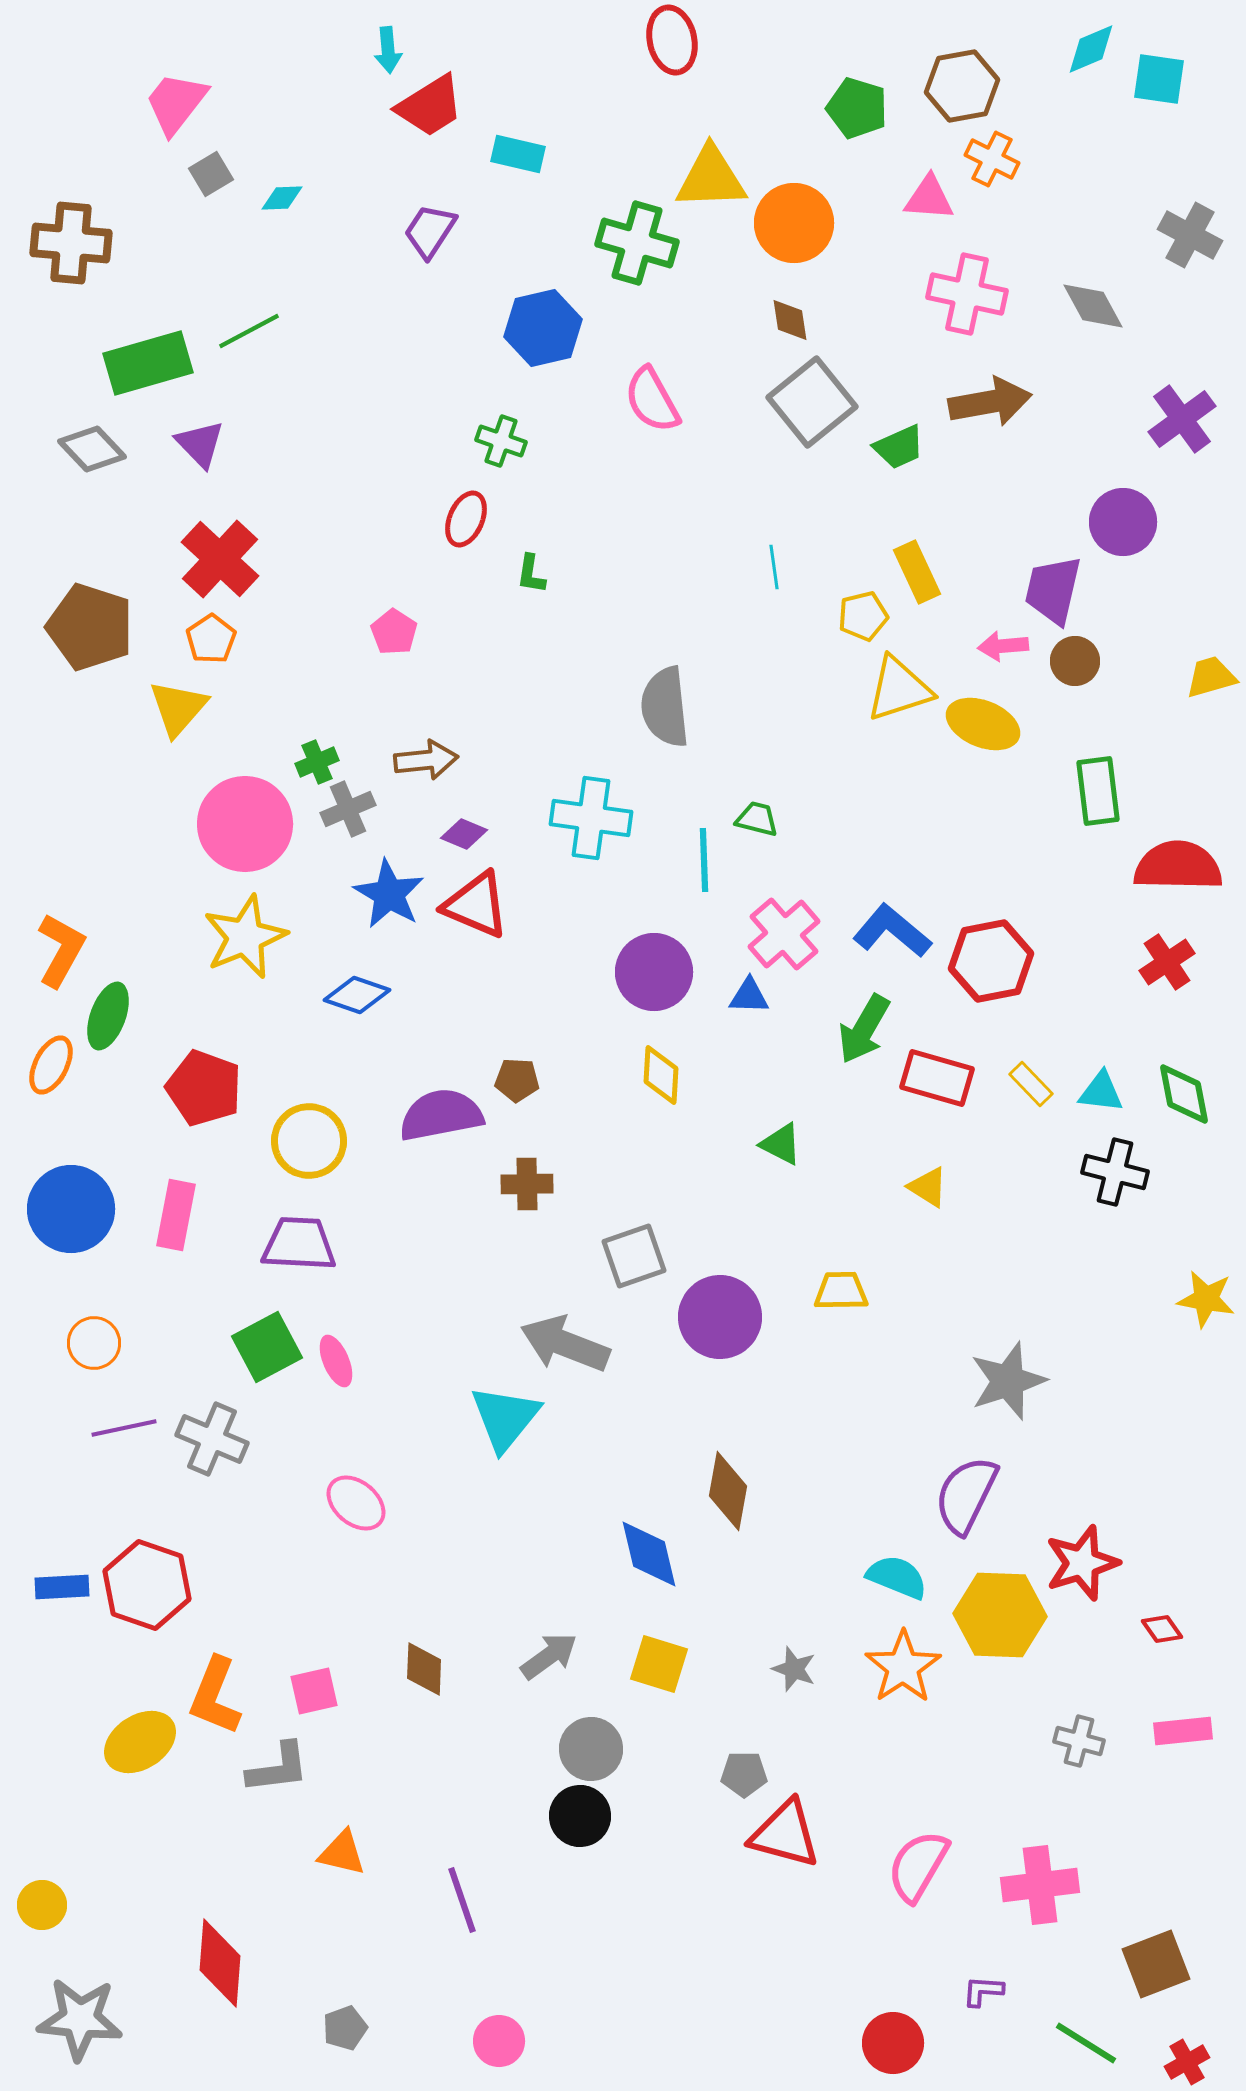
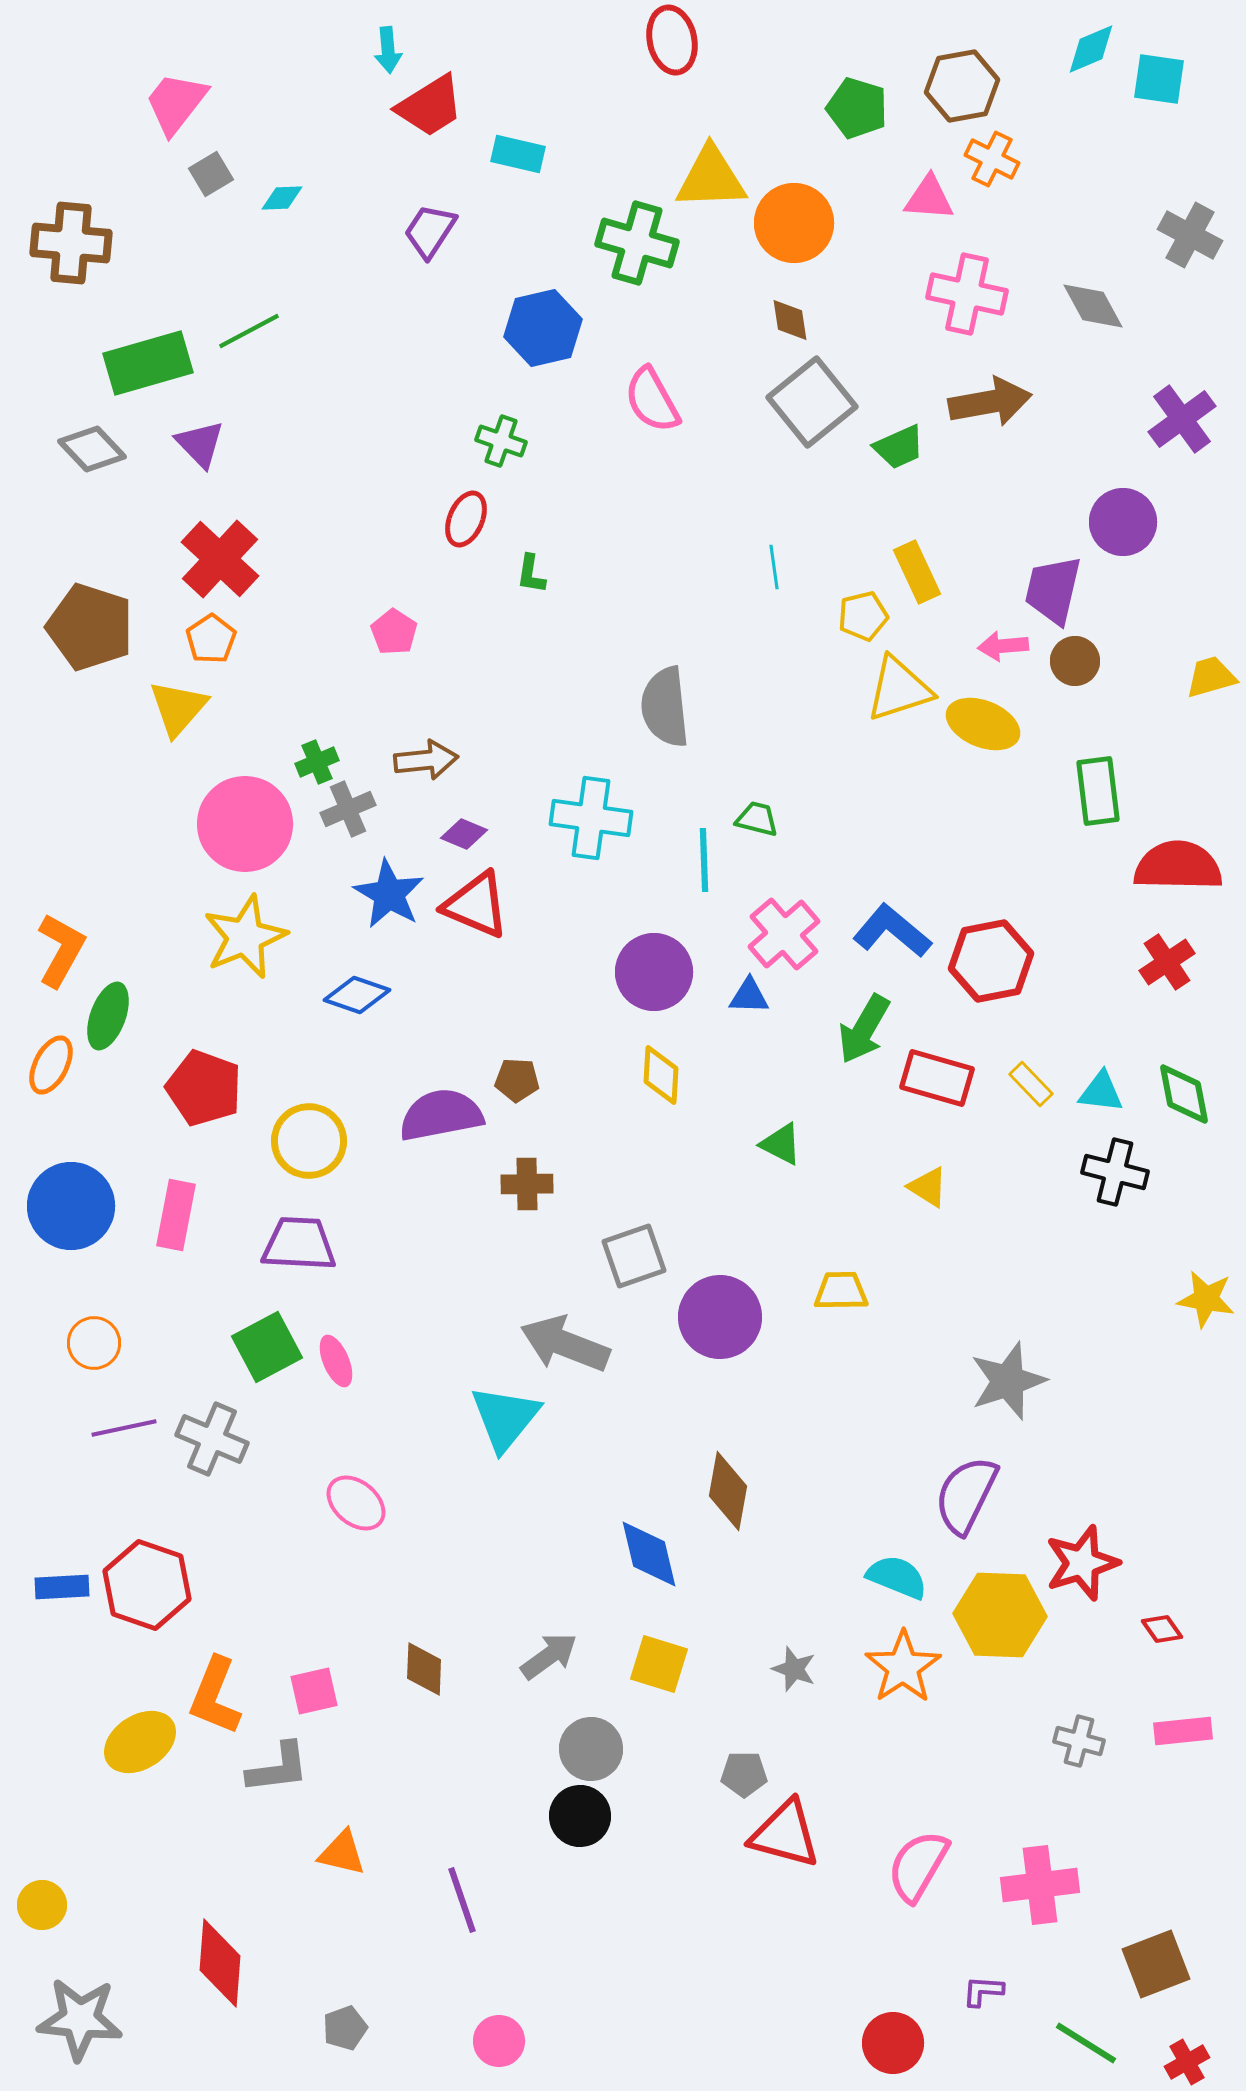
blue circle at (71, 1209): moved 3 px up
